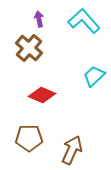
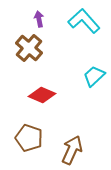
brown pentagon: rotated 20 degrees clockwise
